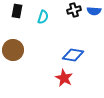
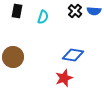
black cross: moved 1 px right, 1 px down; rotated 32 degrees counterclockwise
brown circle: moved 7 px down
red star: rotated 24 degrees clockwise
